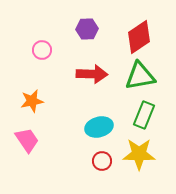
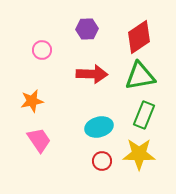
pink trapezoid: moved 12 px right
